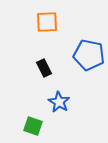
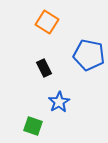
orange square: rotated 35 degrees clockwise
blue star: rotated 10 degrees clockwise
